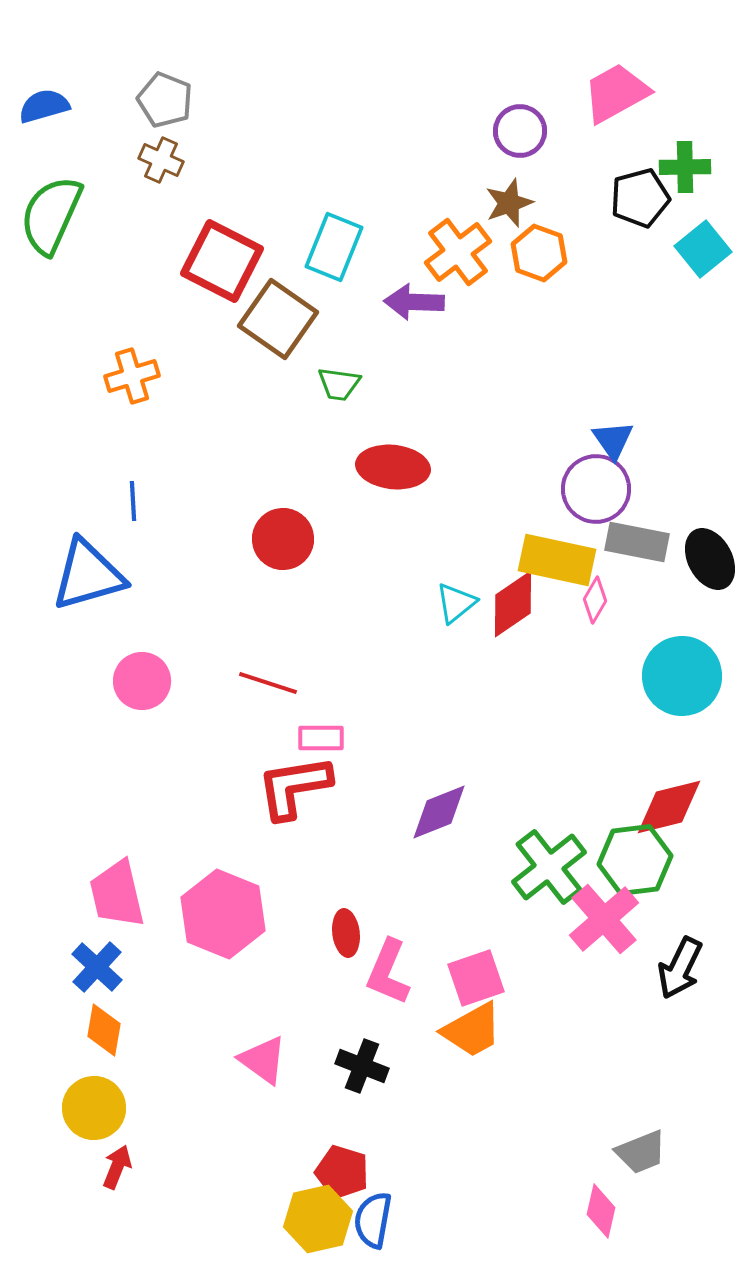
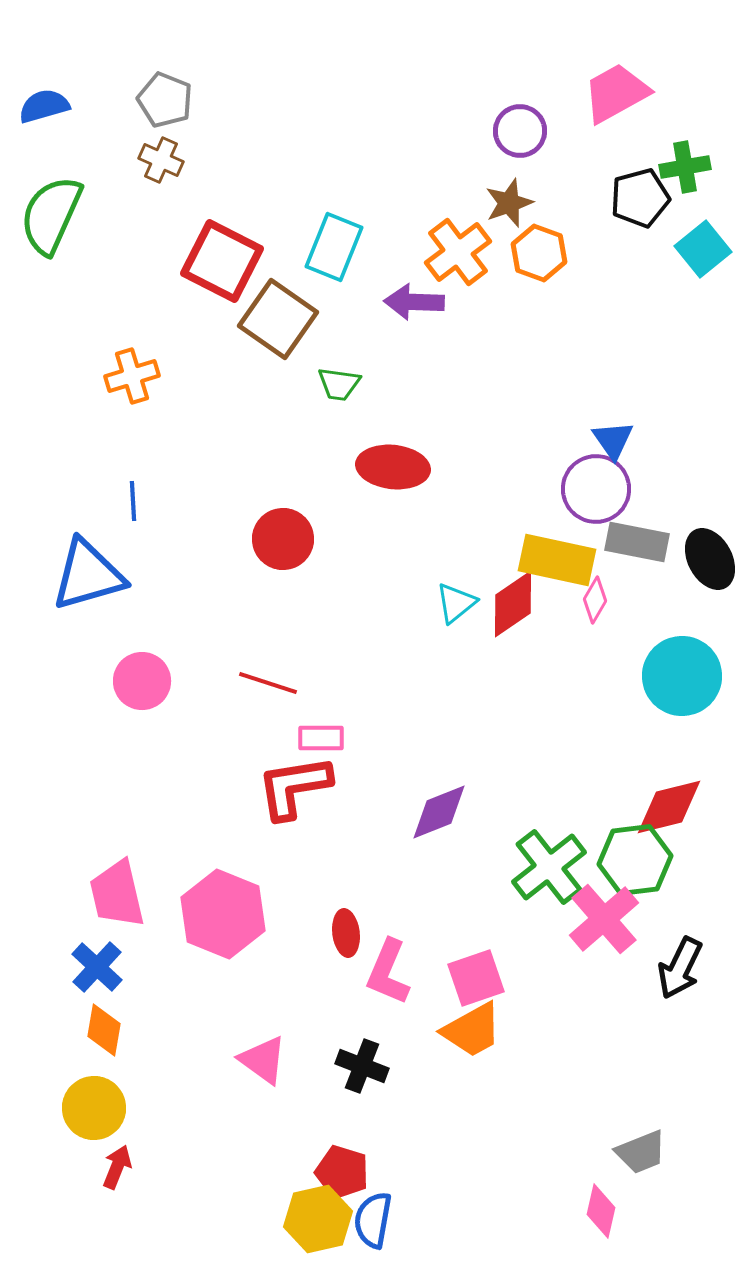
green cross at (685, 167): rotated 9 degrees counterclockwise
